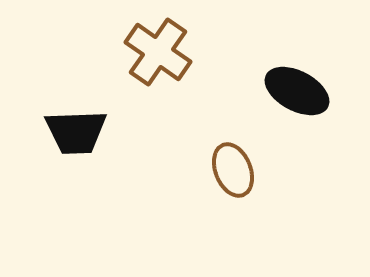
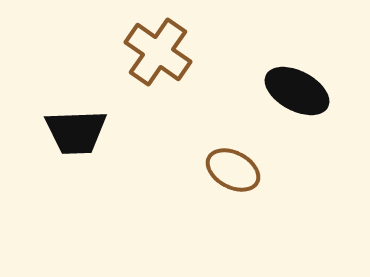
brown ellipse: rotated 40 degrees counterclockwise
